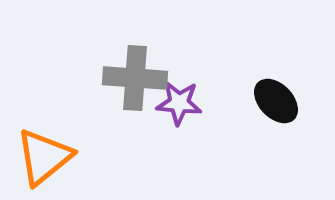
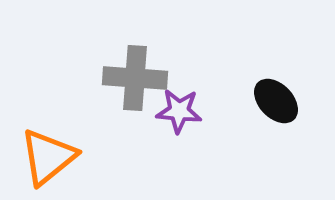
purple star: moved 8 px down
orange triangle: moved 4 px right
